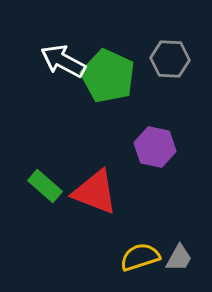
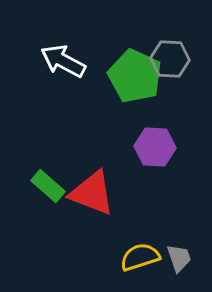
green pentagon: moved 27 px right
purple hexagon: rotated 9 degrees counterclockwise
green rectangle: moved 3 px right
red triangle: moved 3 px left, 1 px down
gray trapezoid: rotated 48 degrees counterclockwise
